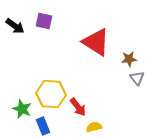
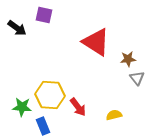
purple square: moved 6 px up
black arrow: moved 2 px right, 2 px down
brown star: moved 1 px left
yellow hexagon: moved 1 px left, 1 px down
green star: moved 2 px up; rotated 18 degrees counterclockwise
yellow semicircle: moved 20 px right, 12 px up
